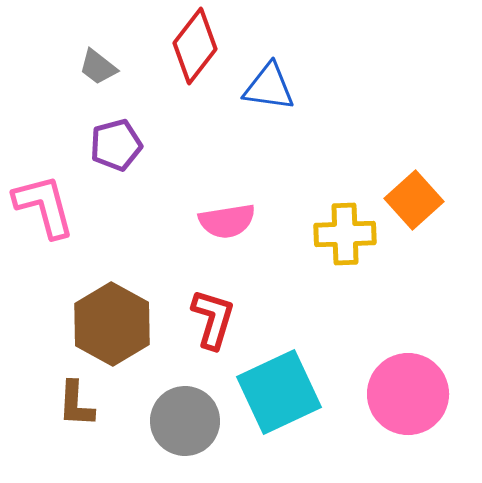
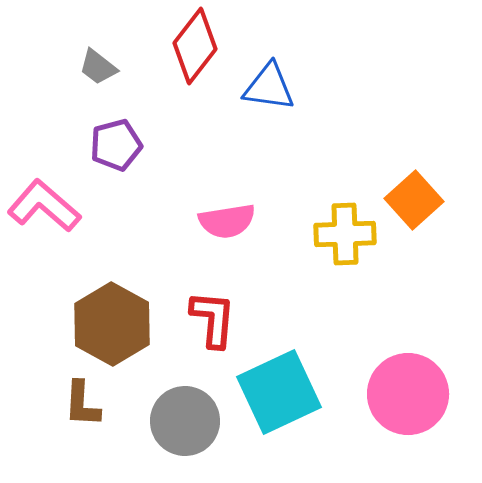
pink L-shape: rotated 34 degrees counterclockwise
red L-shape: rotated 12 degrees counterclockwise
brown L-shape: moved 6 px right
